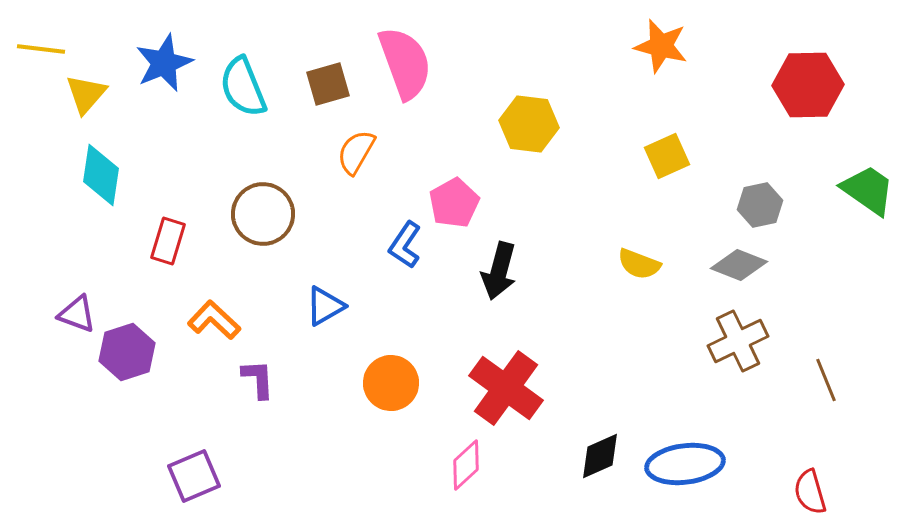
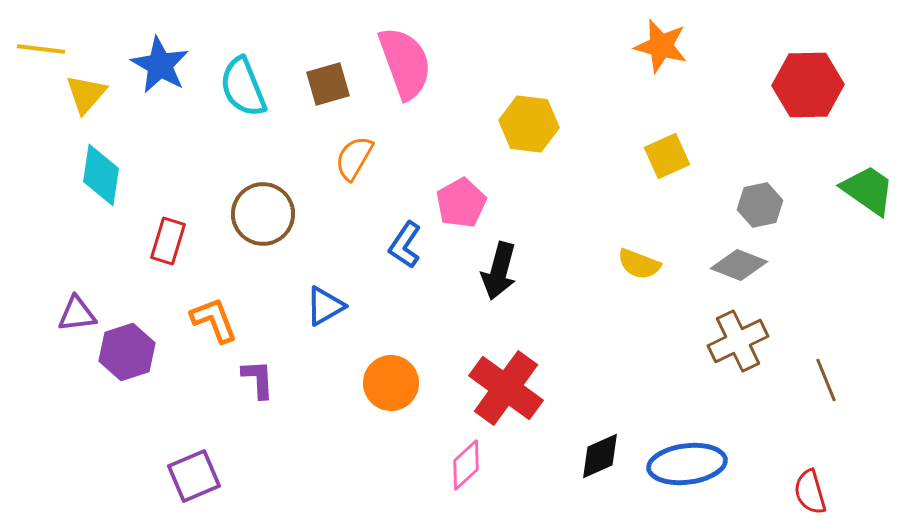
blue star: moved 4 px left, 2 px down; rotated 20 degrees counterclockwise
orange semicircle: moved 2 px left, 6 px down
pink pentagon: moved 7 px right
purple triangle: rotated 27 degrees counterclockwise
orange L-shape: rotated 26 degrees clockwise
blue ellipse: moved 2 px right
